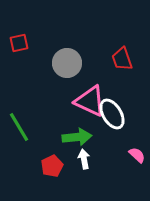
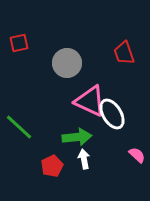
red trapezoid: moved 2 px right, 6 px up
green line: rotated 16 degrees counterclockwise
